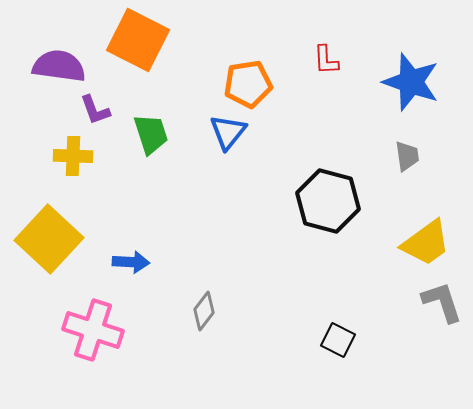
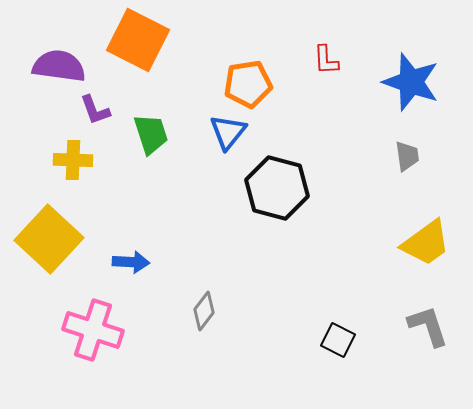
yellow cross: moved 4 px down
black hexagon: moved 51 px left, 13 px up
gray L-shape: moved 14 px left, 24 px down
